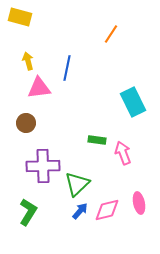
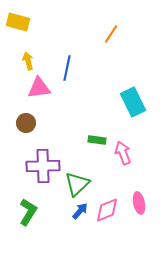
yellow rectangle: moved 2 px left, 5 px down
pink diamond: rotated 8 degrees counterclockwise
